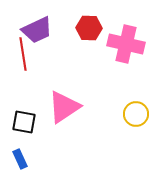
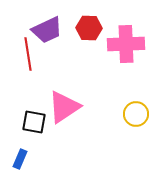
purple trapezoid: moved 10 px right
pink cross: rotated 15 degrees counterclockwise
red line: moved 5 px right
black square: moved 10 px right
blue rectangle: rotated 48 degrees clockwise
